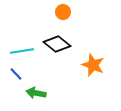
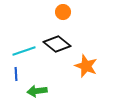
cyan line: moved 2 px right; rotated 10 degrees counterclockwise
orange star: moved 7 px left, 1 px down
blue line: rotated 40 degrees clockwise
green arrow: moved 1 px right, 2 px up; rotated 18 degrees counterclockwise
